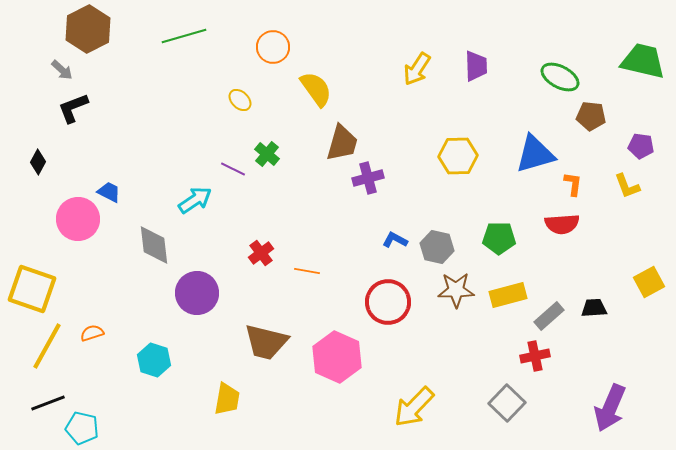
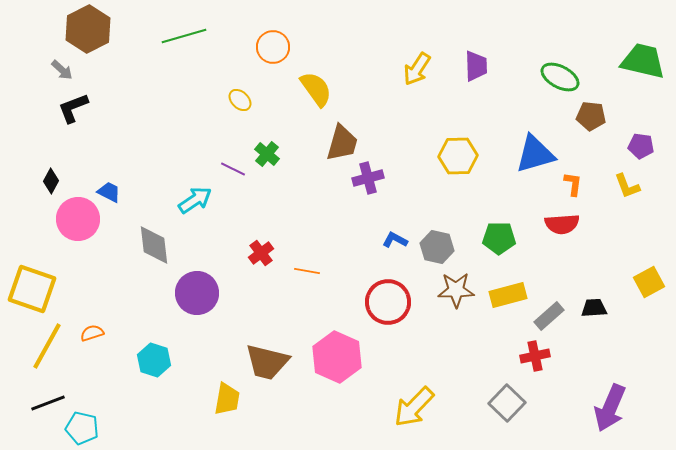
black diamond at (38, 162): moved 13 px right, 19 px down
brown trapezoid at (266, 342): moved 1 px right, 20 px down
